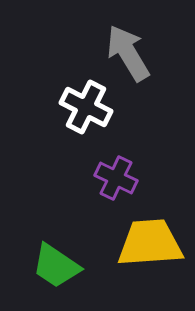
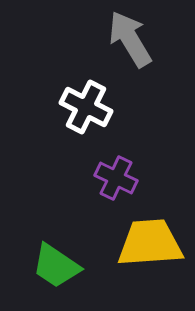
gray arrow: moved 2 px right, 14 px up
